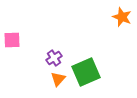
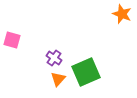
orange star: moved 3 px up
pink square: rotated 18 degrees clockwise
purple cross: rotated 21 degrees counterclockwise
